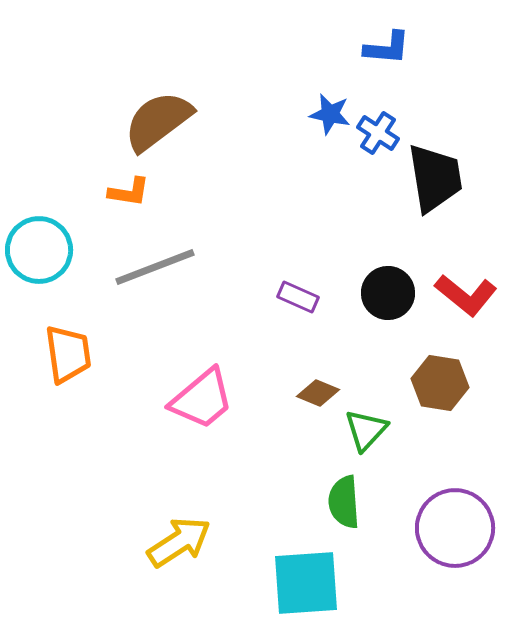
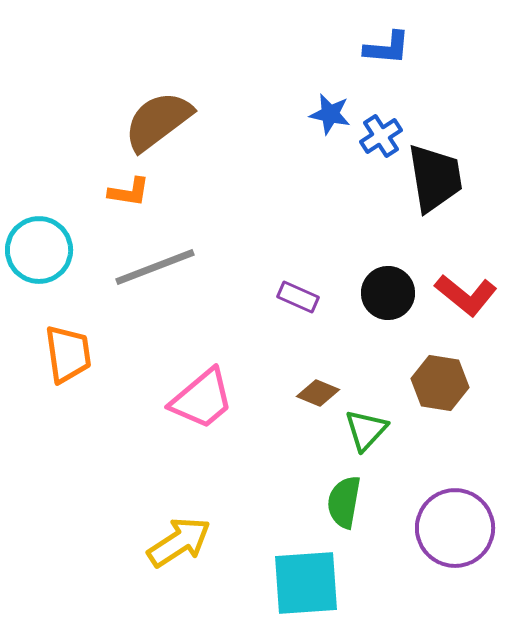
blue cross: moved 3 px right, 3 px down; rotated 24 degrees clockwise
green semicircle: rotated 14 degrees clockwise
